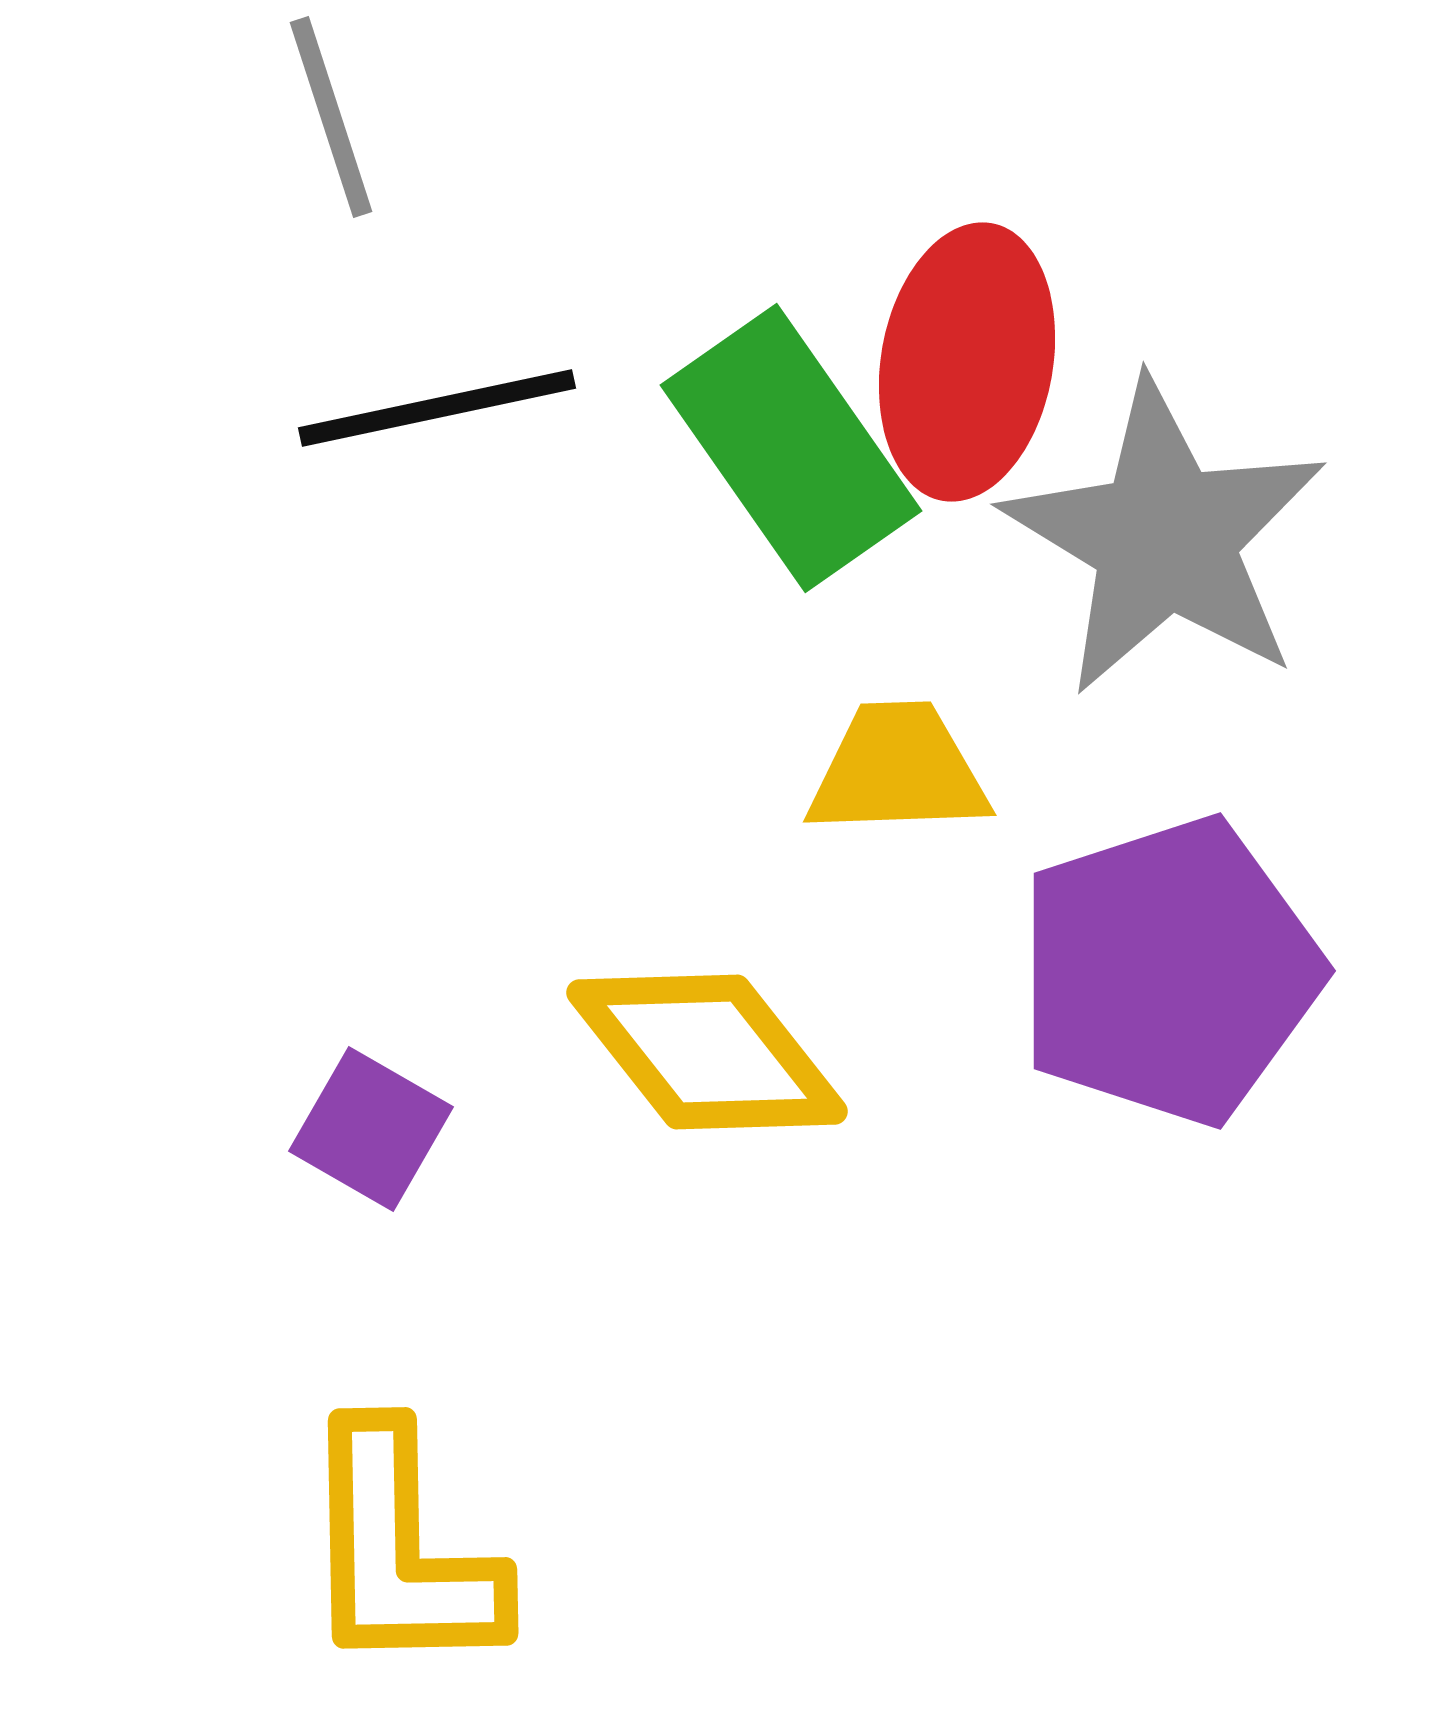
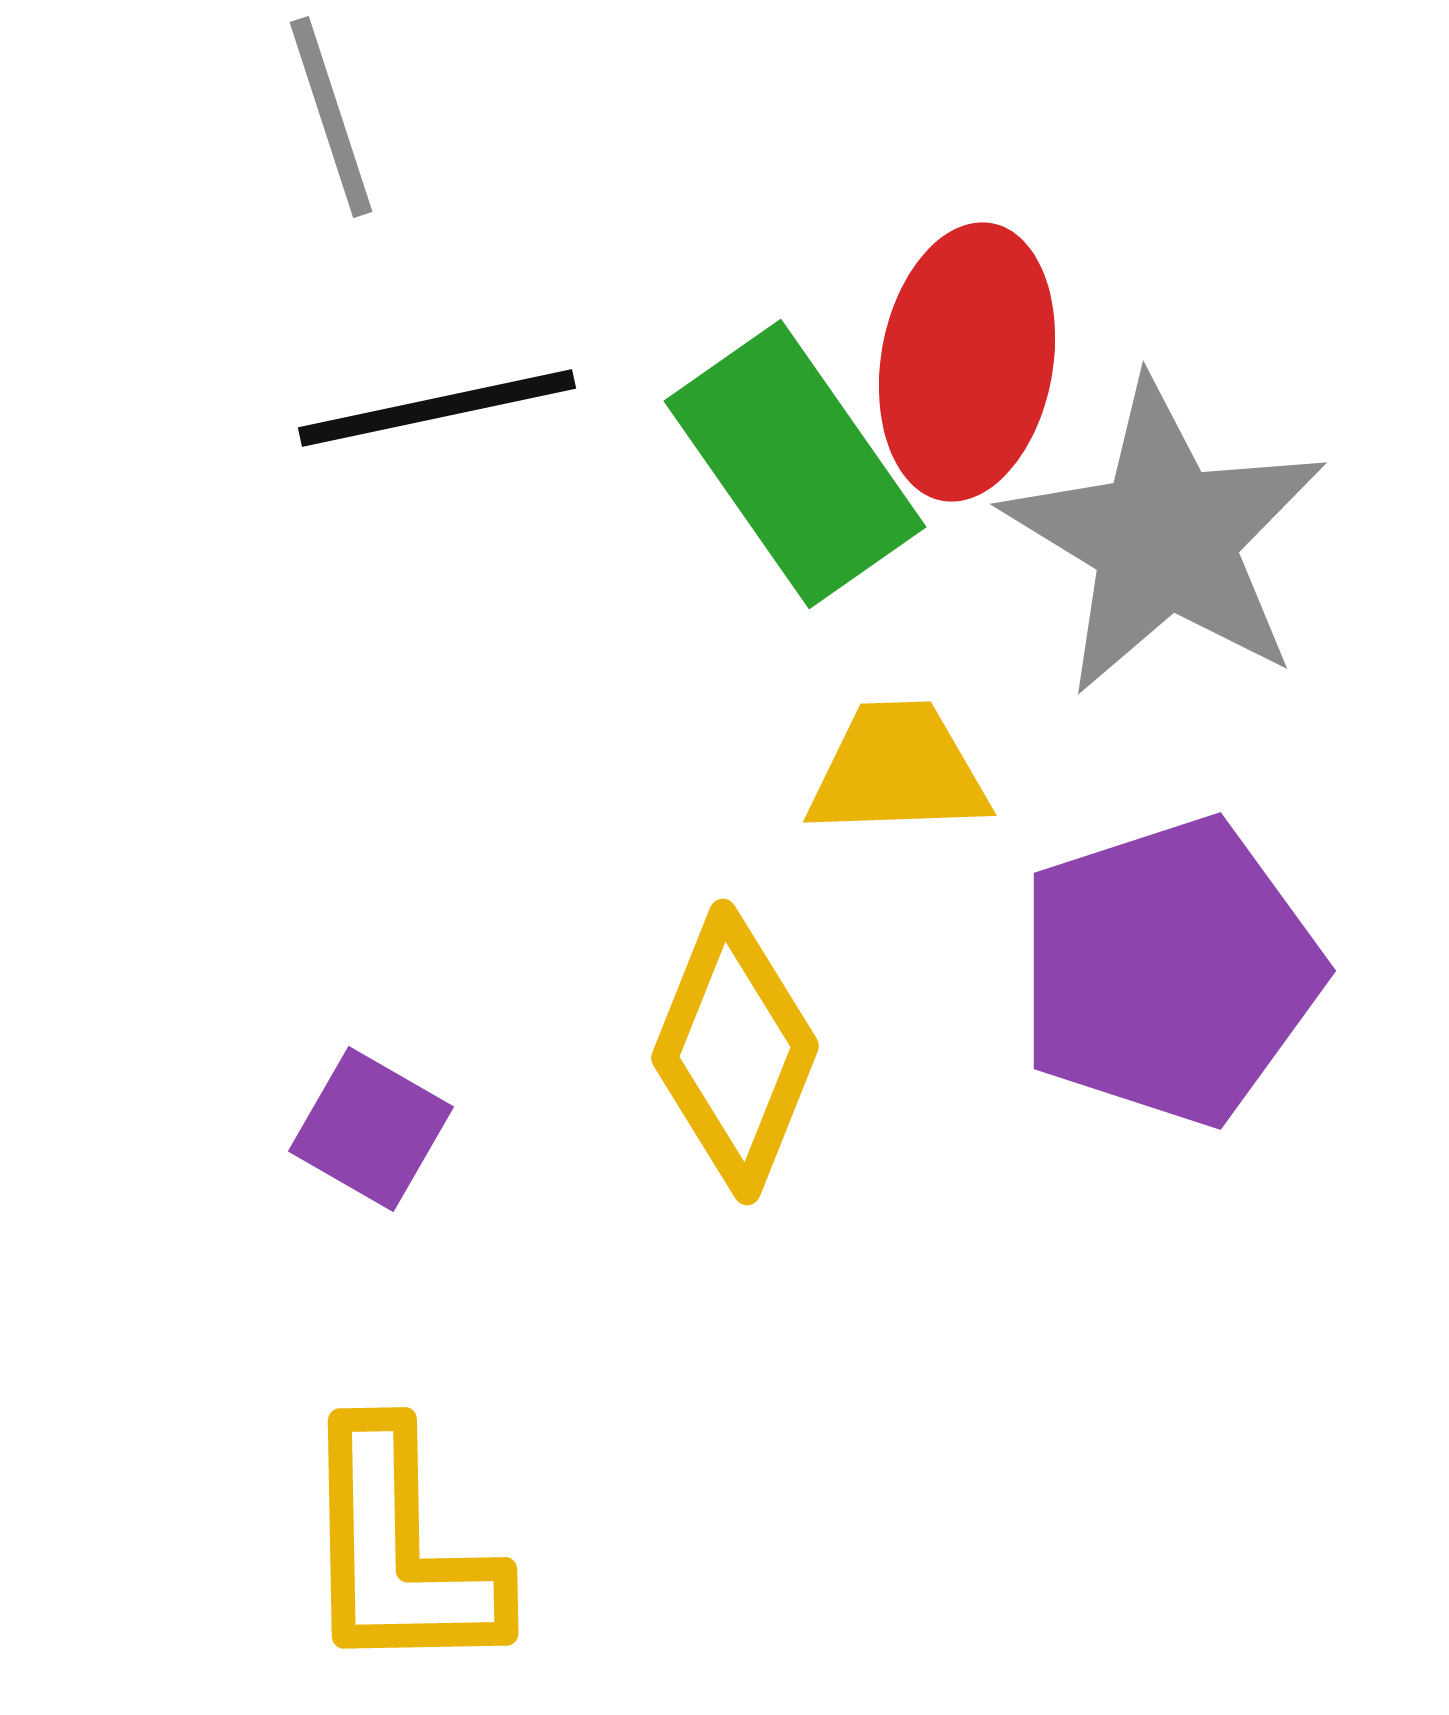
green rectangle: moved 4 px right, 16 px down
yellow diamond: moved 28 px right; rotated 60 degrees clockwise
